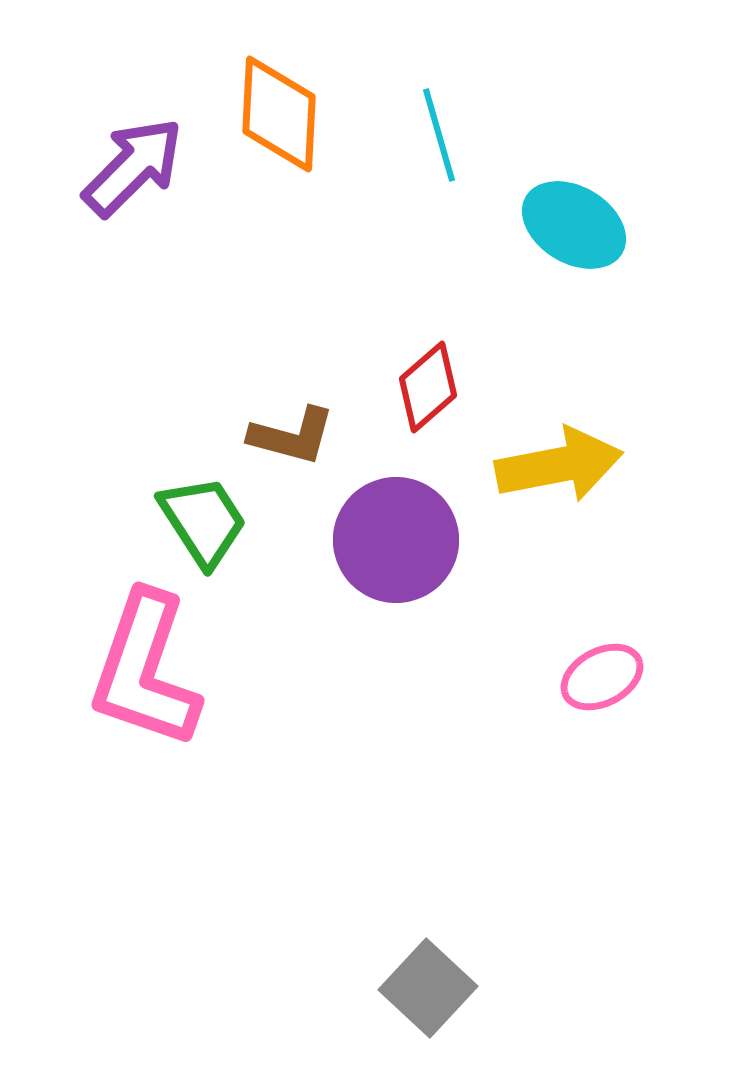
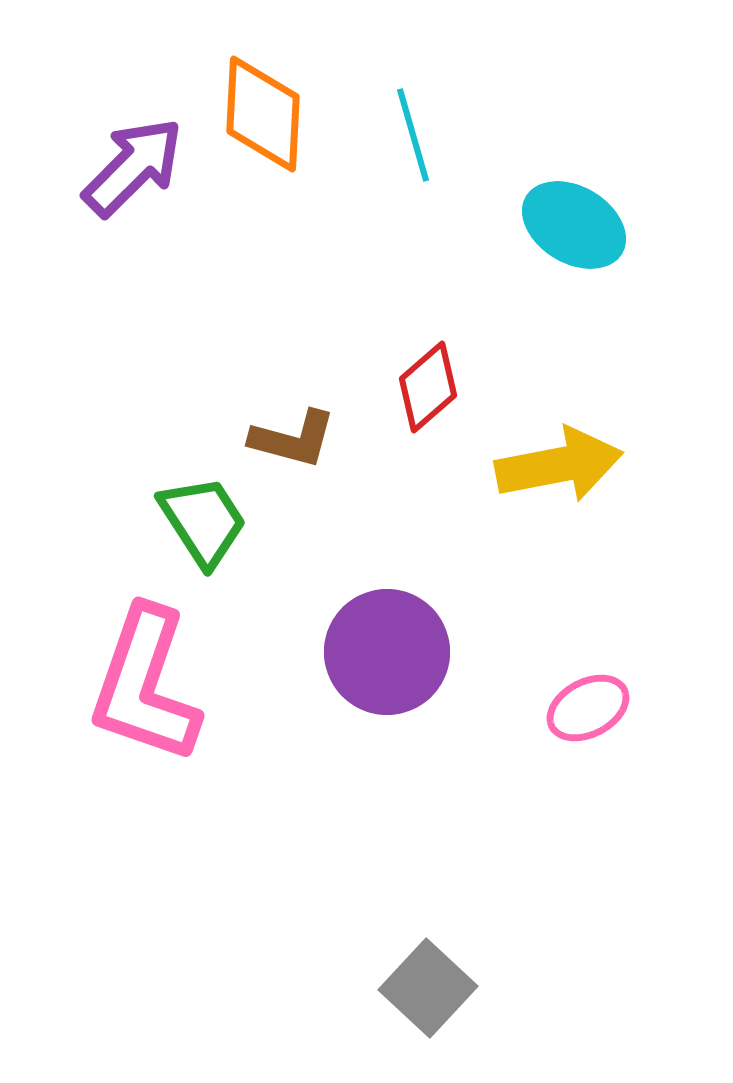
orange diamond: moved 16 px left
cyan line: moved 26 px left
brown L-shape: moved 1 px right, 3 px down
purple circle: moved 9 px left, 112 px down
pink L-shape: moved 15 px down
pink ellipse: moved 14 px left, 31 px down
